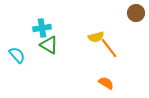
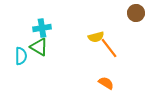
green triangle: moved 10 px left, 2 px down
cyan semicircle: moved 4 px right, 1 px down; rotated 42 degrees clockwise
